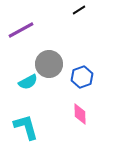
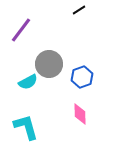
purple line: rotated 24 degrees counterclockwise
